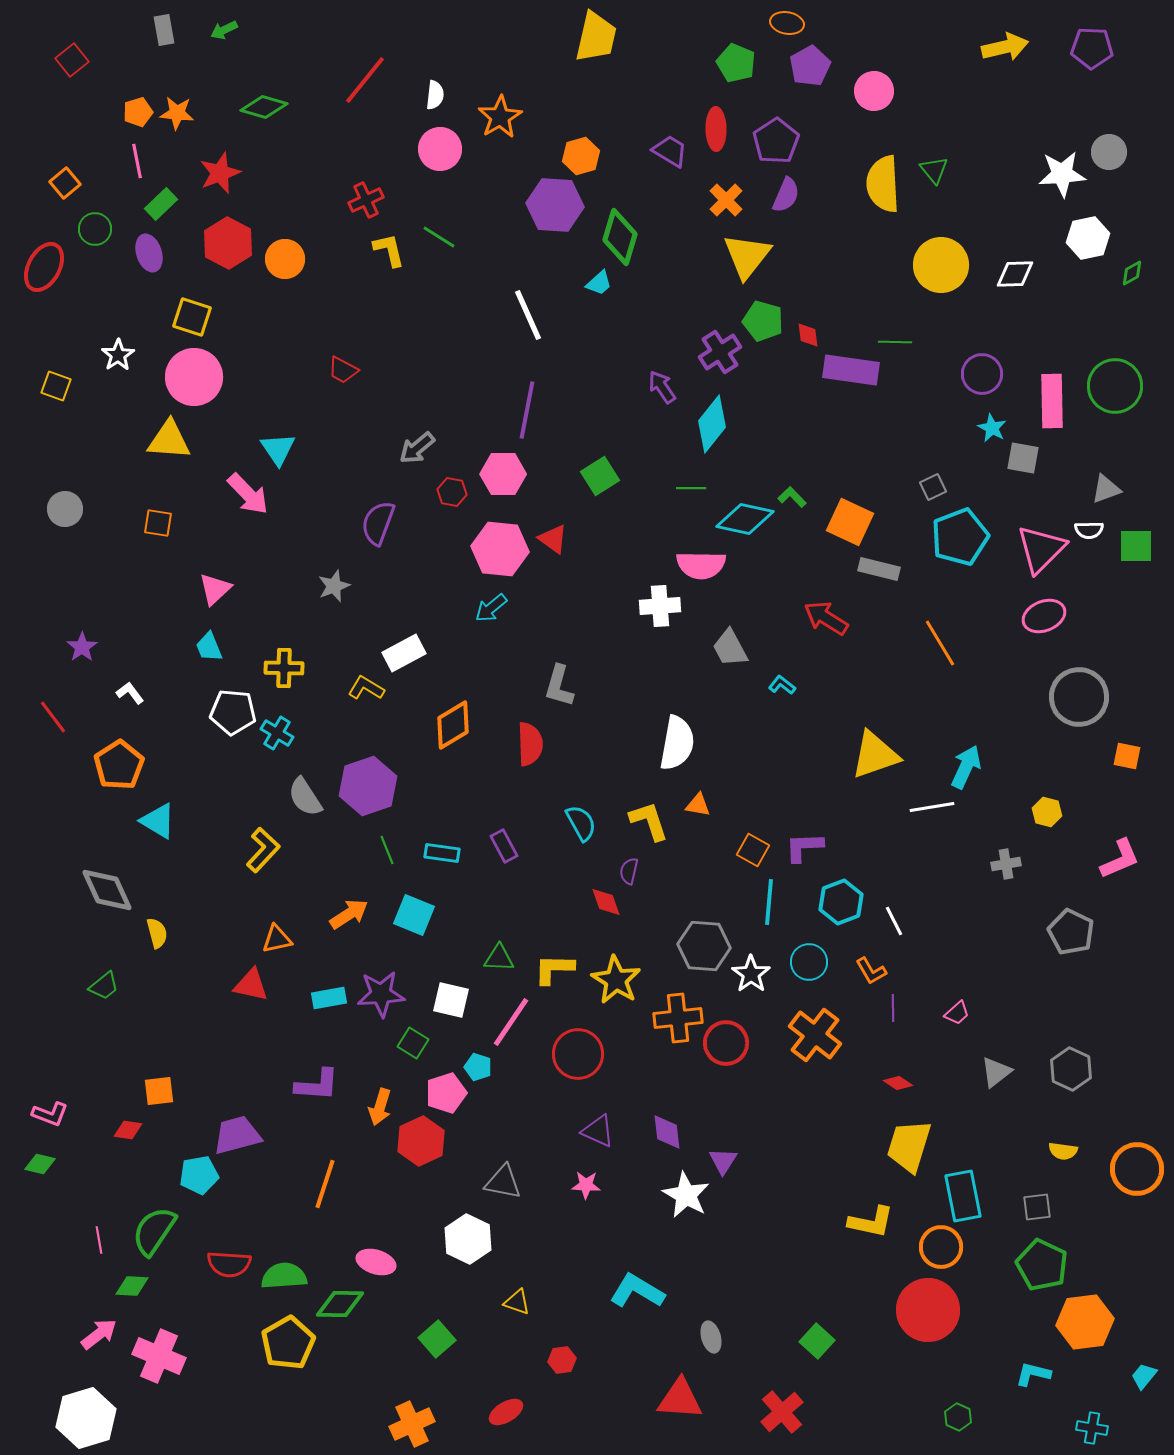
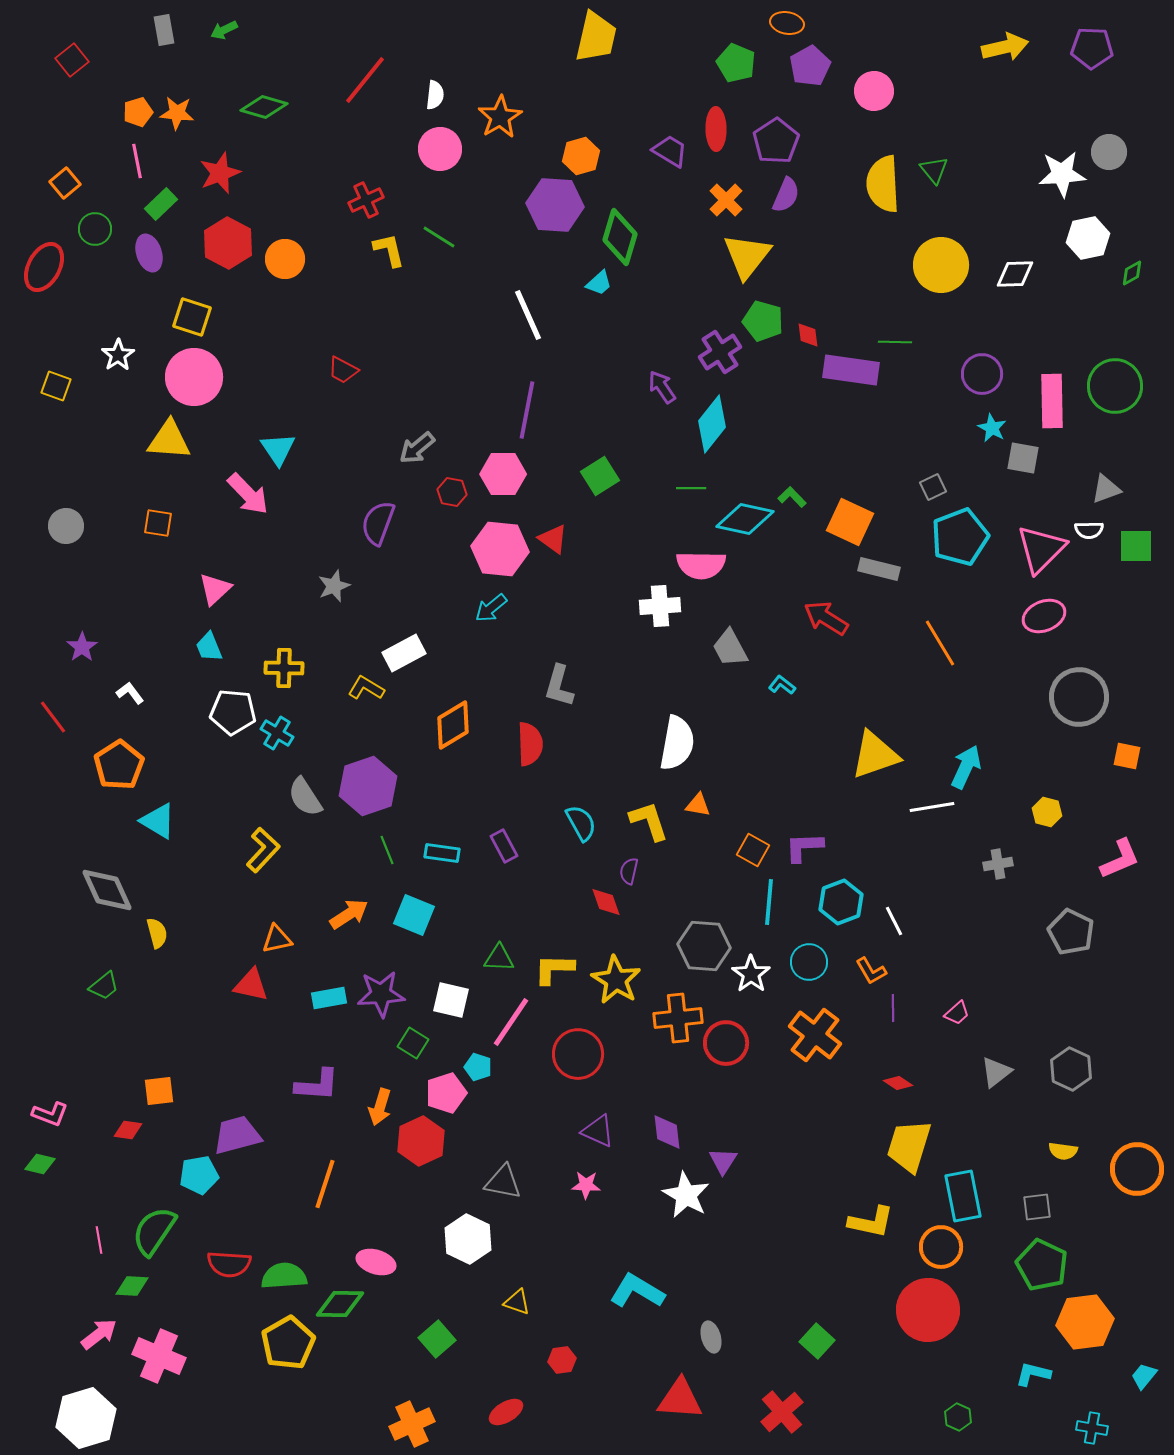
gray circle at (65, 509): moved 1 px right, 17 px down
gray cross at (1006, 864): moved 8 px left
